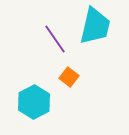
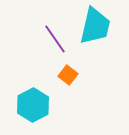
orange square: moved 1 px left, 2 px up
cyan hexagon: moved 1 px left, 3 px down
